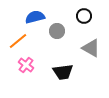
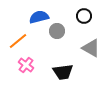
blue semicircle: moved 4 px right
